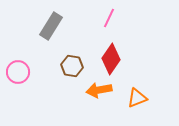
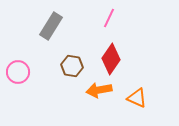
orange triangle: rotated 45 degrees clockwise
